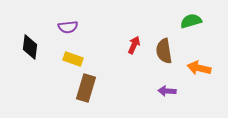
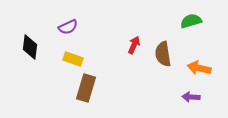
purple semicircle: rotated 18 degrees counterclockwise
brown semicircle: moved 1 px left, 3 px down
purple arrow: moved 24 px right, 6 px down
